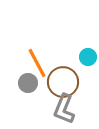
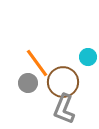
orange line: rotated 8 degrees counterclockwise
